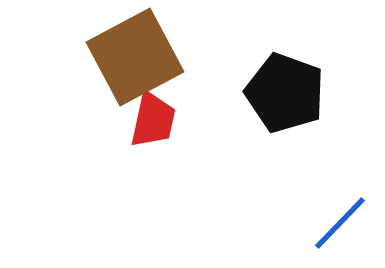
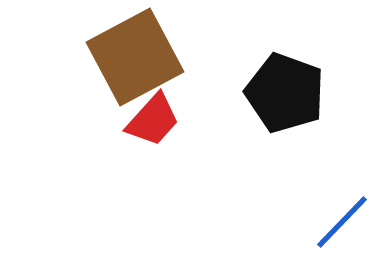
red trapezoid: rotated 30 degrees clockwise
blue line: moved 2 px right, 1 px up
